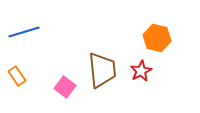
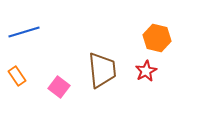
red star: moved 5 px right
pink square: moved 6 px left
